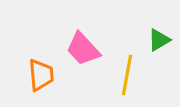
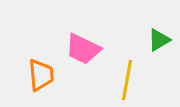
pink trapezoid: rotated 21 degrees counterclockwise
yellow line: moved 5 px down
